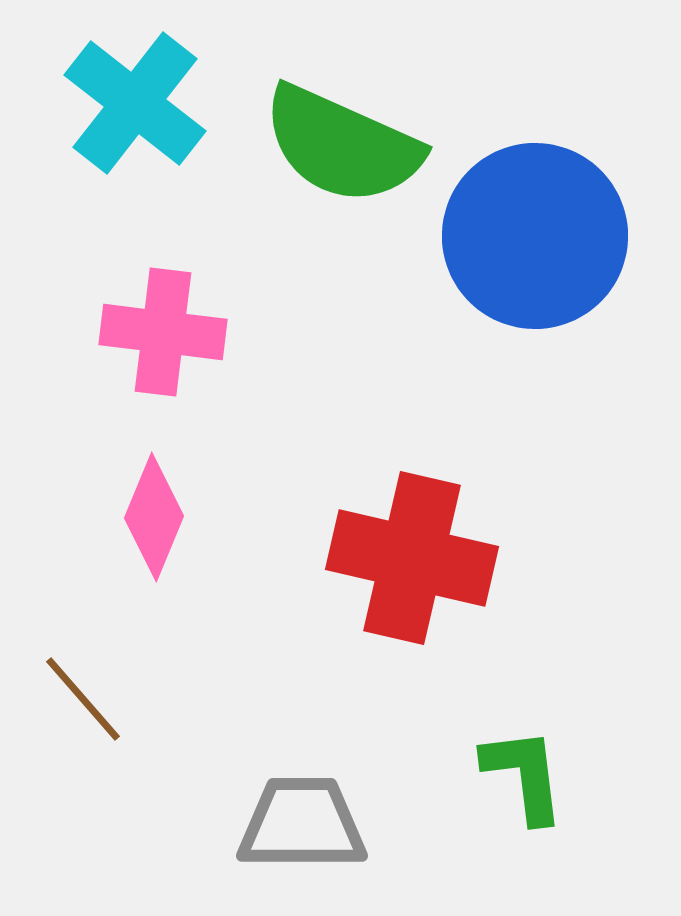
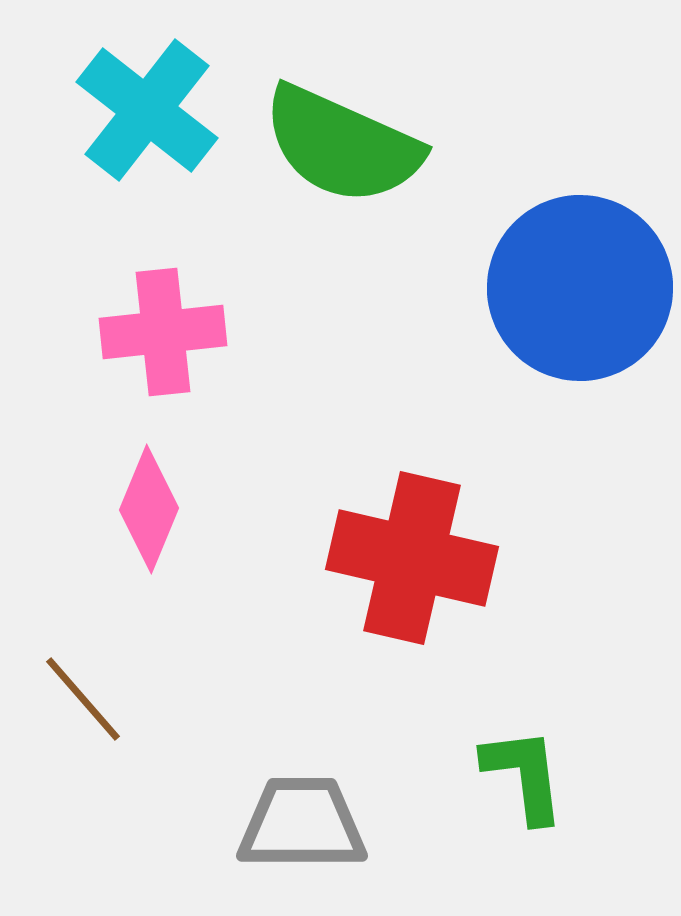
cyan cross: moved 12 px right, 7 px down
blue circle: moved 45 px right, 52 px down
pink cross: rotated 13 degrees counterclockwise
pink diamond: moved 5 px left, 8 px up
